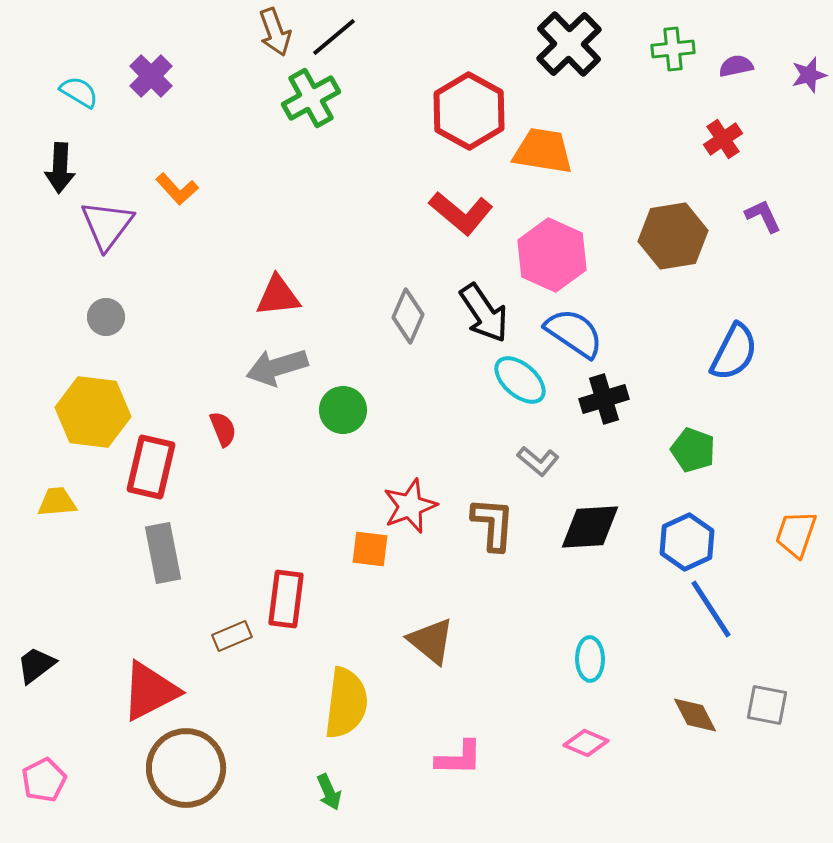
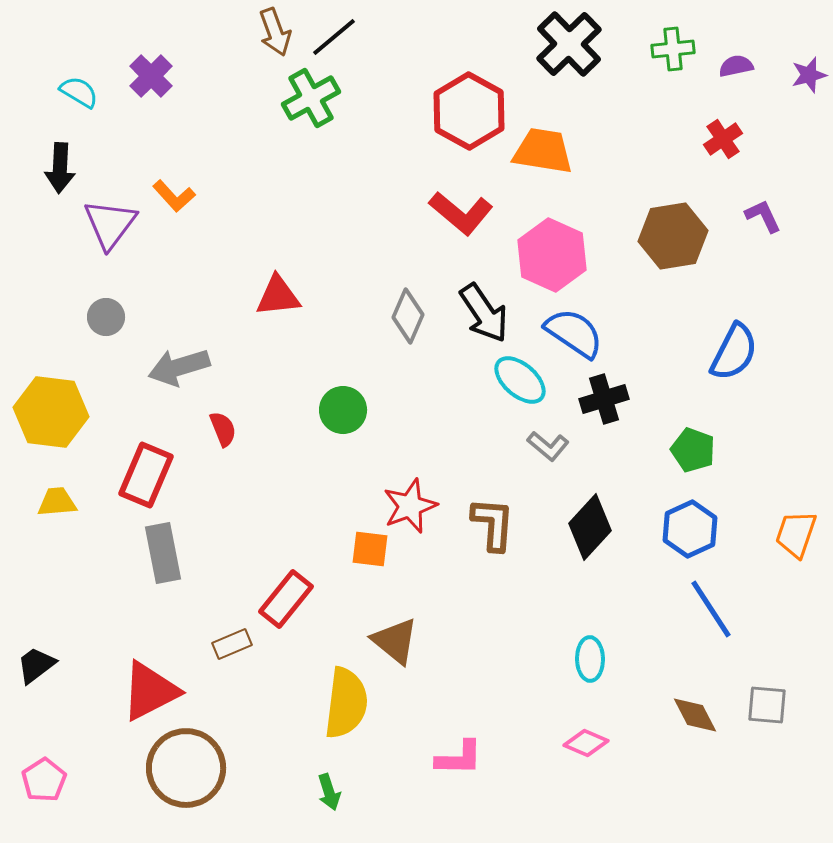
orange L-shape at (177, 189): moved 3 px left, 7 px down
purple triangle at (107, 225): moved 3 px right, 1 px up
gray arrow at (277, 367): moved 98 px left
yellow hexagon at (93, 412): moved 42 px left
gray L-shape at (538, 461): moved 10 px right, 15 px up
red rectangle at (151, 467): moved 5 px left, 8 px down; rotated 10 degrees clockwise
black diamond at (590, 527): rotated 44 degrees counterclockwise
blue hexagon at (687, 542): moved 3 px right, 13 px up
red rectangle at (286, 599): rotated 32 degrees clockwise
brown rectangle at (232, 636): moved 8 px down
brown triangle at (431, 641): moved 36 px left
gray square at (767, 705): rotated 6 degrees counterclockwise
pink pentagon at (44, 780): rotated 6 degrees counterclockwise
green arrow at (329, 792): rotated 6 degrees clockwise
